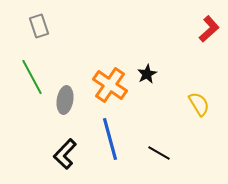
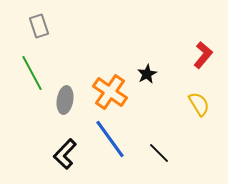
red L-shape: moved 6 px left, 26 px down; rotated 8 degrees counterclockwise
green line: moved 4 px up
orange cross: moved 7 px down
blue line: rotated 21 degrees counterclockwise
black line: rotated 15 degrees clockwise
